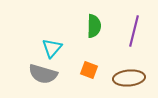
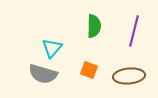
brown ellipse: moved 2 px up
